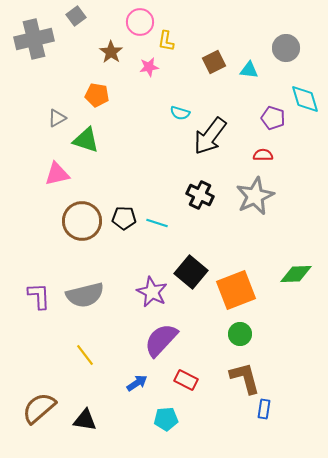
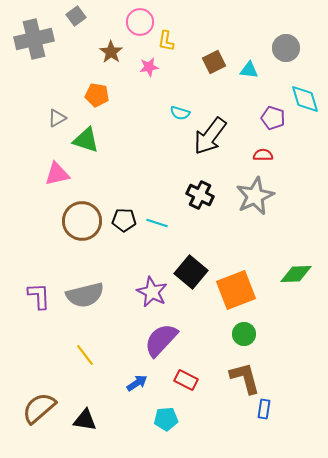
black pentagon: moved 2 px down
green circle: moved 4 px right
